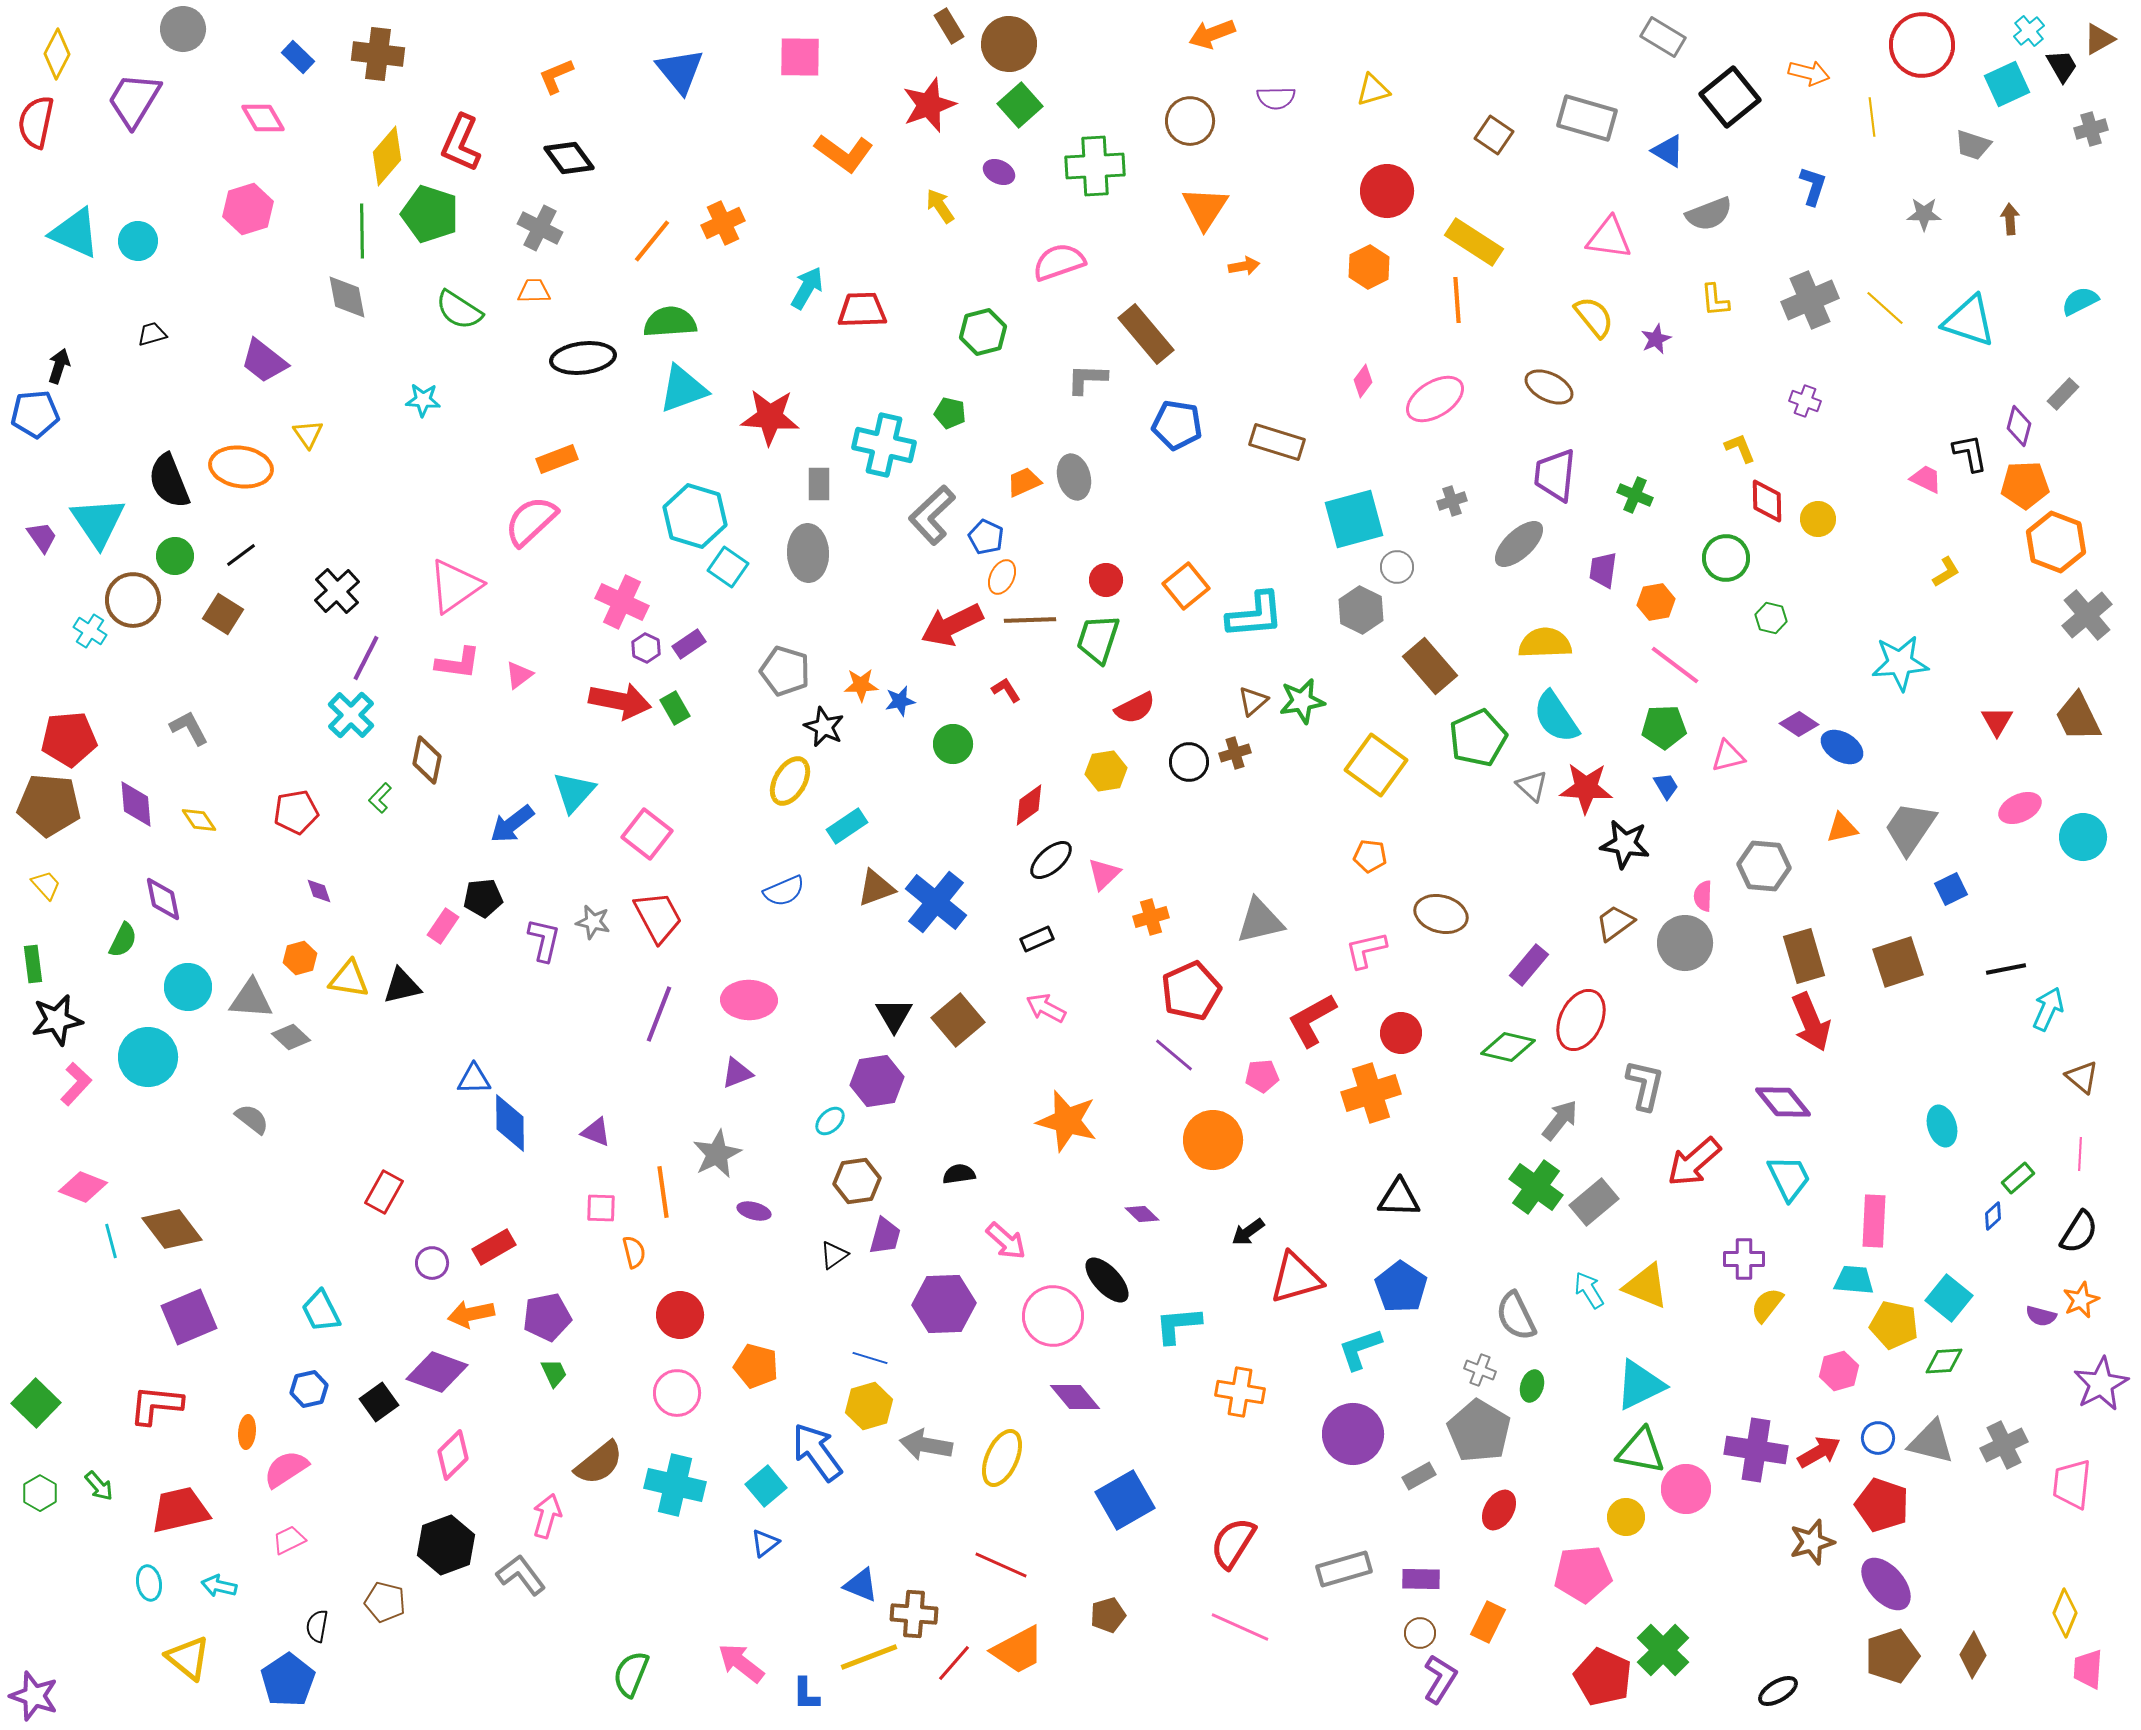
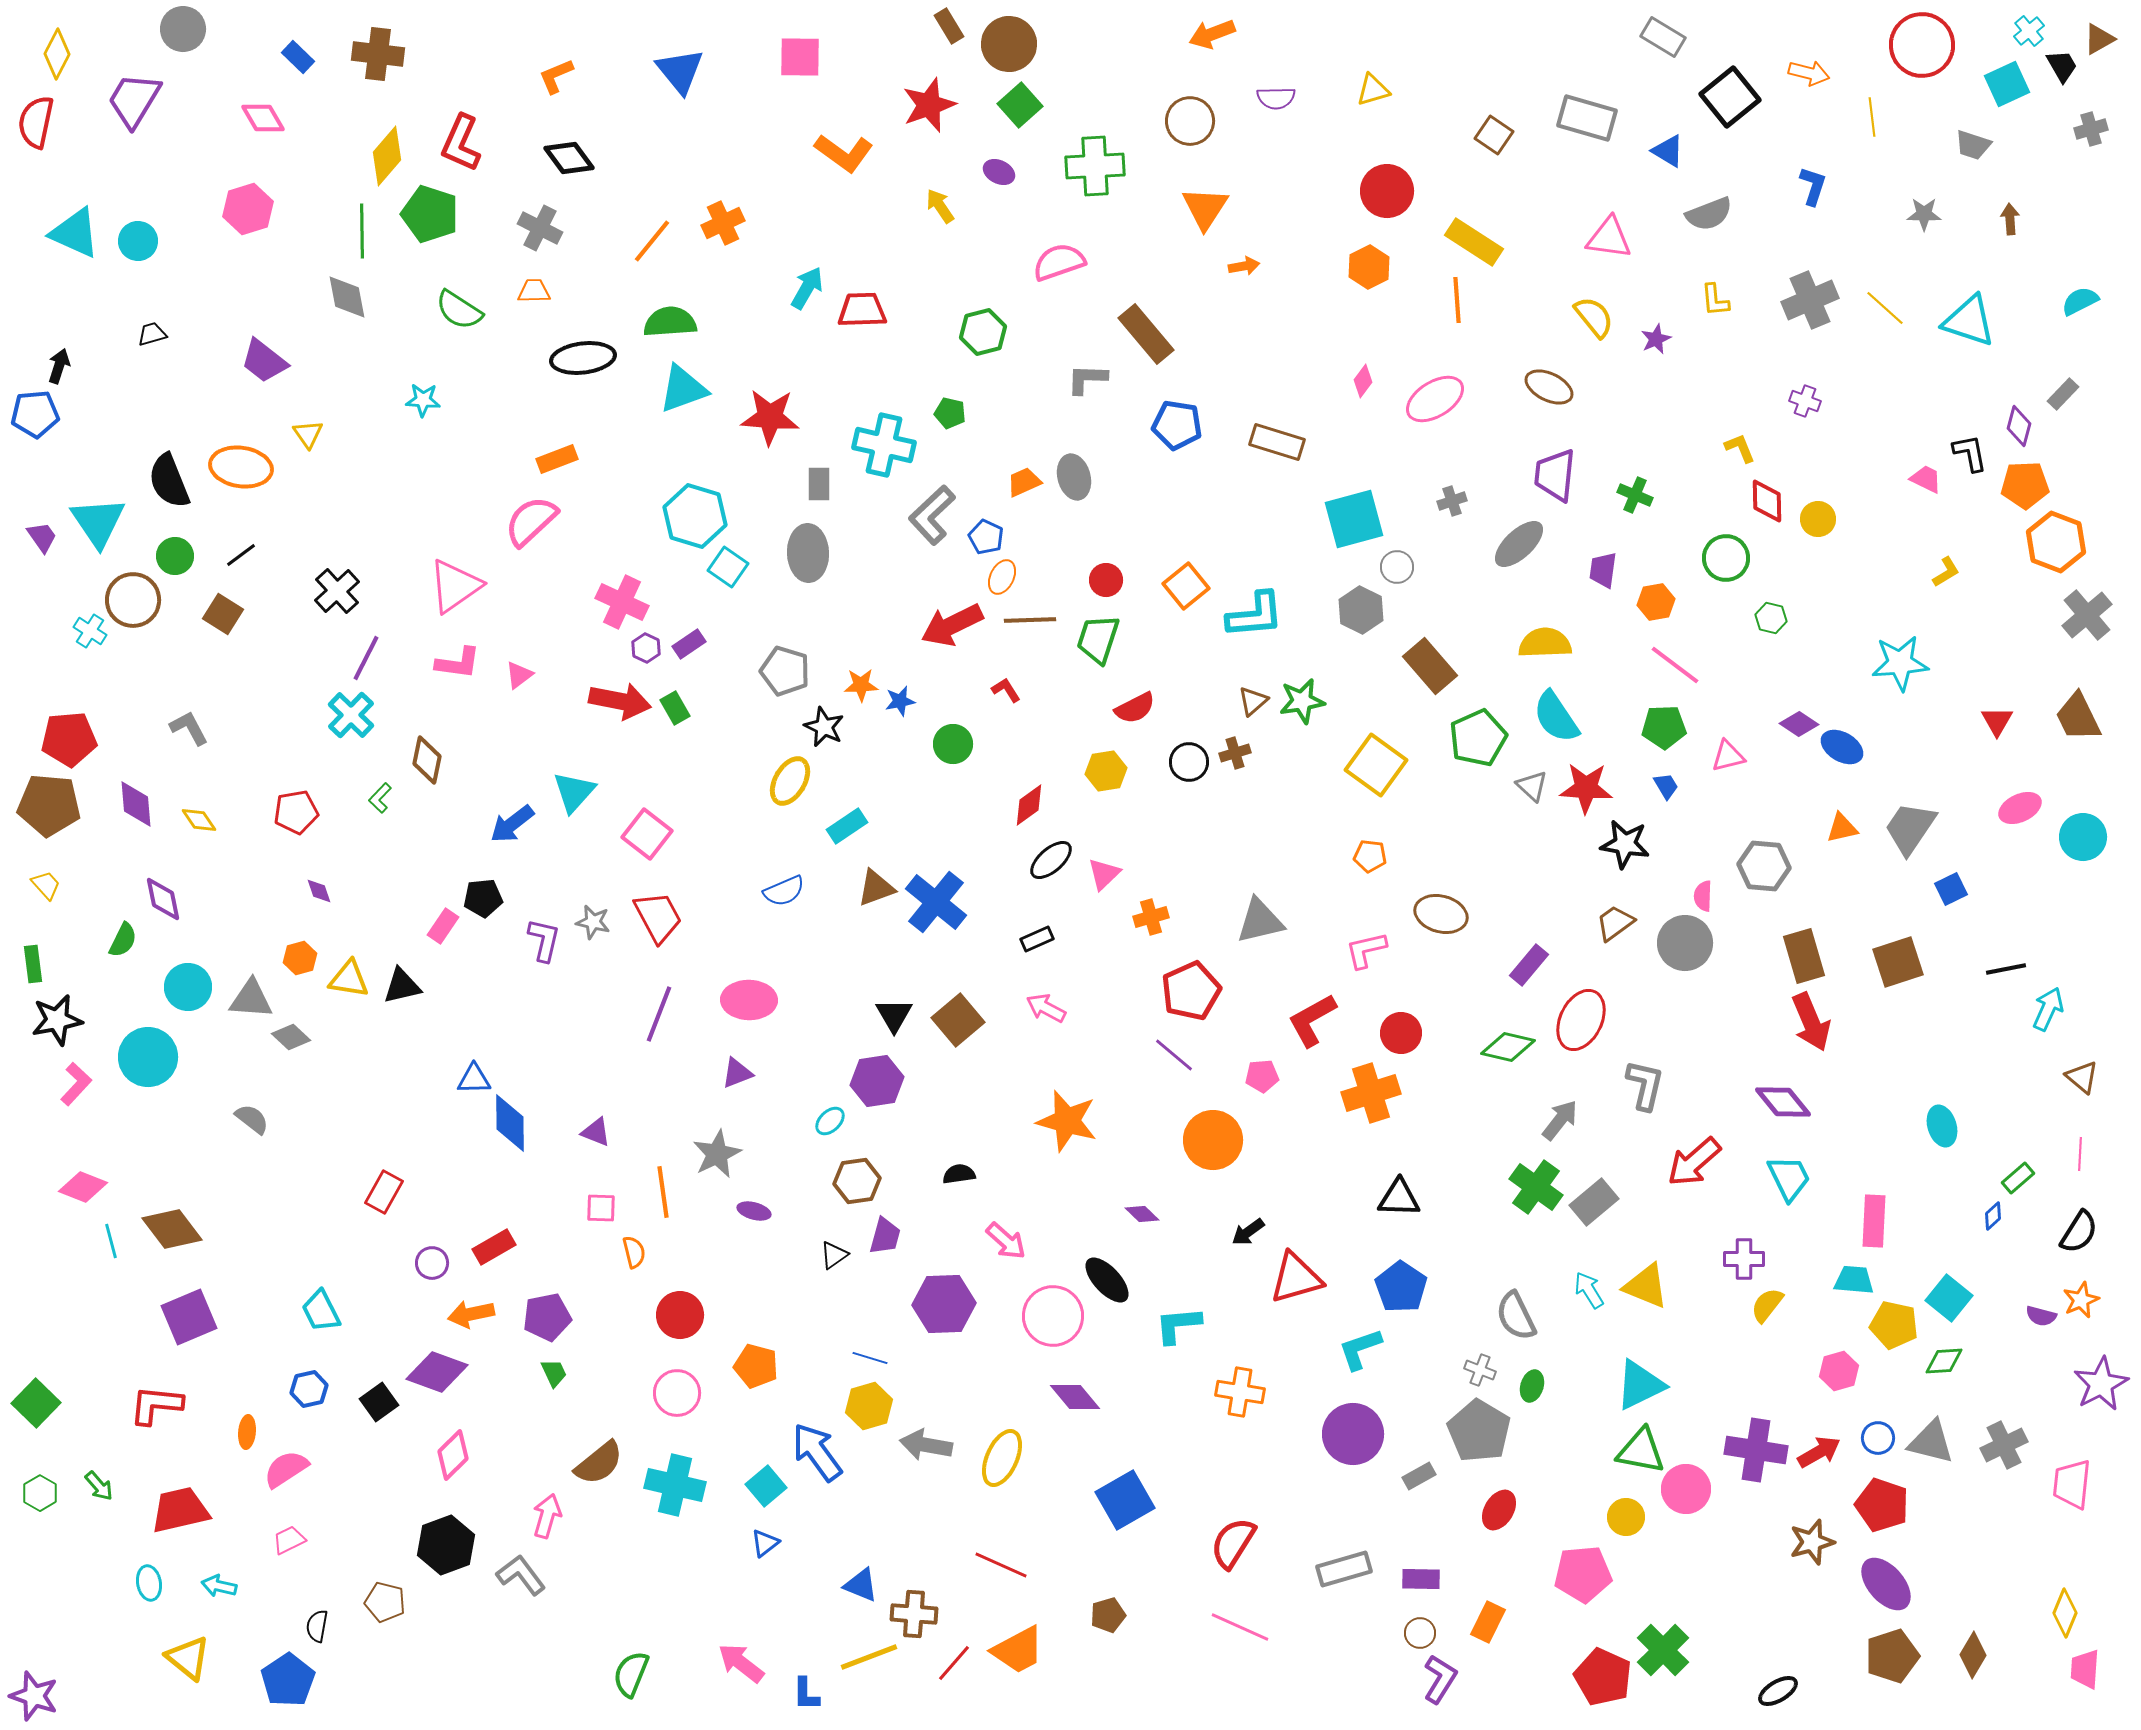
pink trapezoid at (2088, 1669): moved 3 px left
